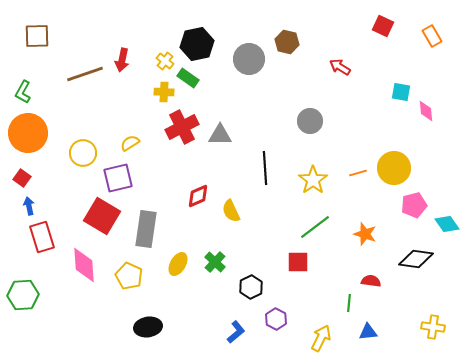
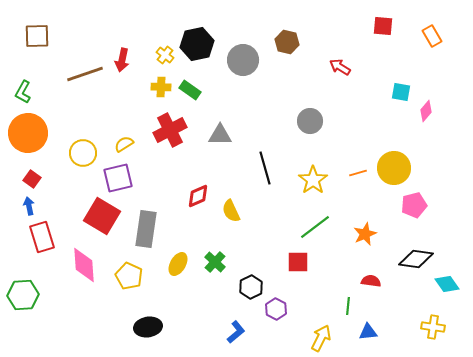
red square at (383, 26): rotated 20 degrees counterclockwise
gray circle at (249, 59): moved 6 px left, 1 px down
yellow cross at (165, 61): moved 6 px up
green rectangle at (188, 78): moved 2 px right, 12 px down
yellow cross at (164, 92): moved 3 px left, 5 px up
pink diamond at (426, 111): rotated 45 degrees clockwise
red cross at (182, 127): moved 12 px left, 3 px down
yellow semicircle at (130, 143): moved 6 px left, 1 px down
black line at (265, 168): rotated 12 degrees counterclockwise
red square at (22, 178): moved 10 px right, 1 px down
cyan diamond at (447, 224): moved 60 px down
orange star at (365, 234): rotated 30 degrees clockwise
green line at (349, 303): moved 1 px left, 3 px down
purple hexagon at (276, 319): moved 10 px up
